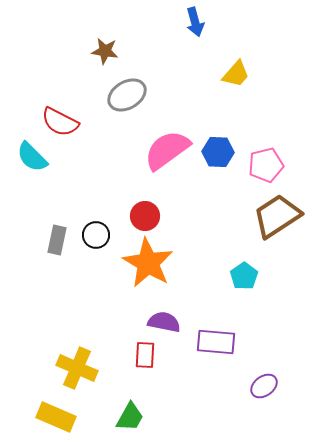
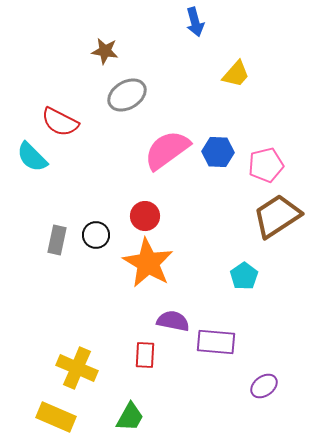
purple semicircle: moved 9 px right, 1 px up
